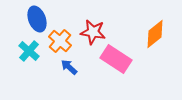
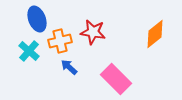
orange cross: rotated 35 degrees clockwise
pink rectangle: moved 20 px down; rotated 12 degrees clockwise
